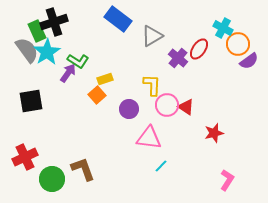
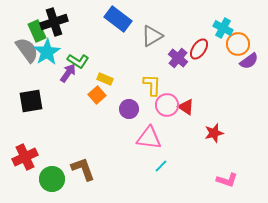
yellow rectangle: rotated 42 degrees clockwise
pink L-shape: rotated 75 degrees clockwise
